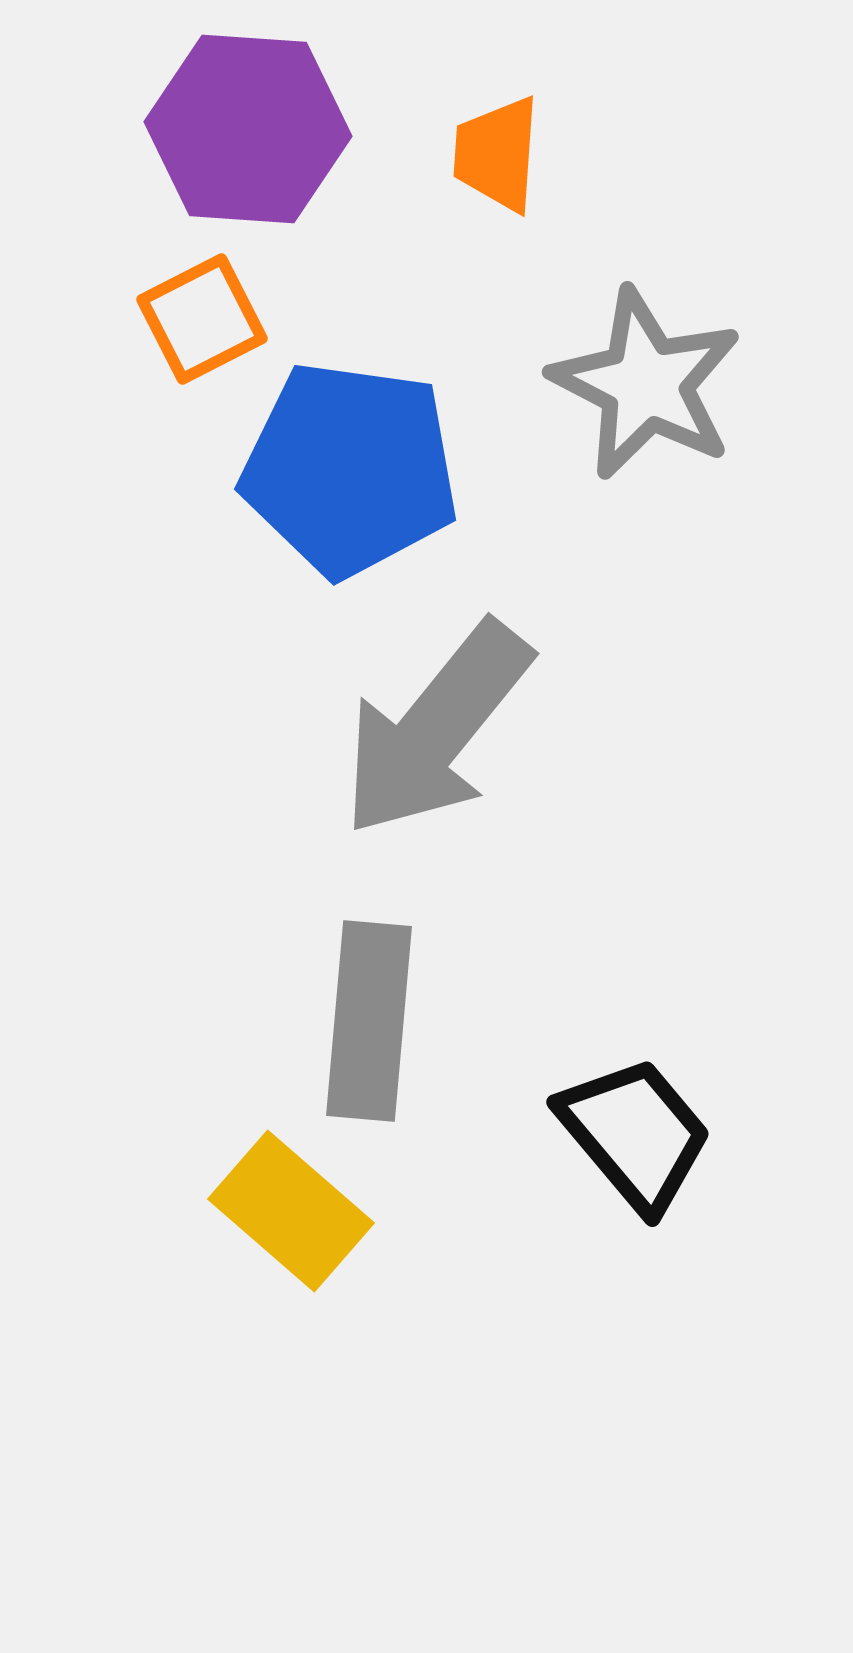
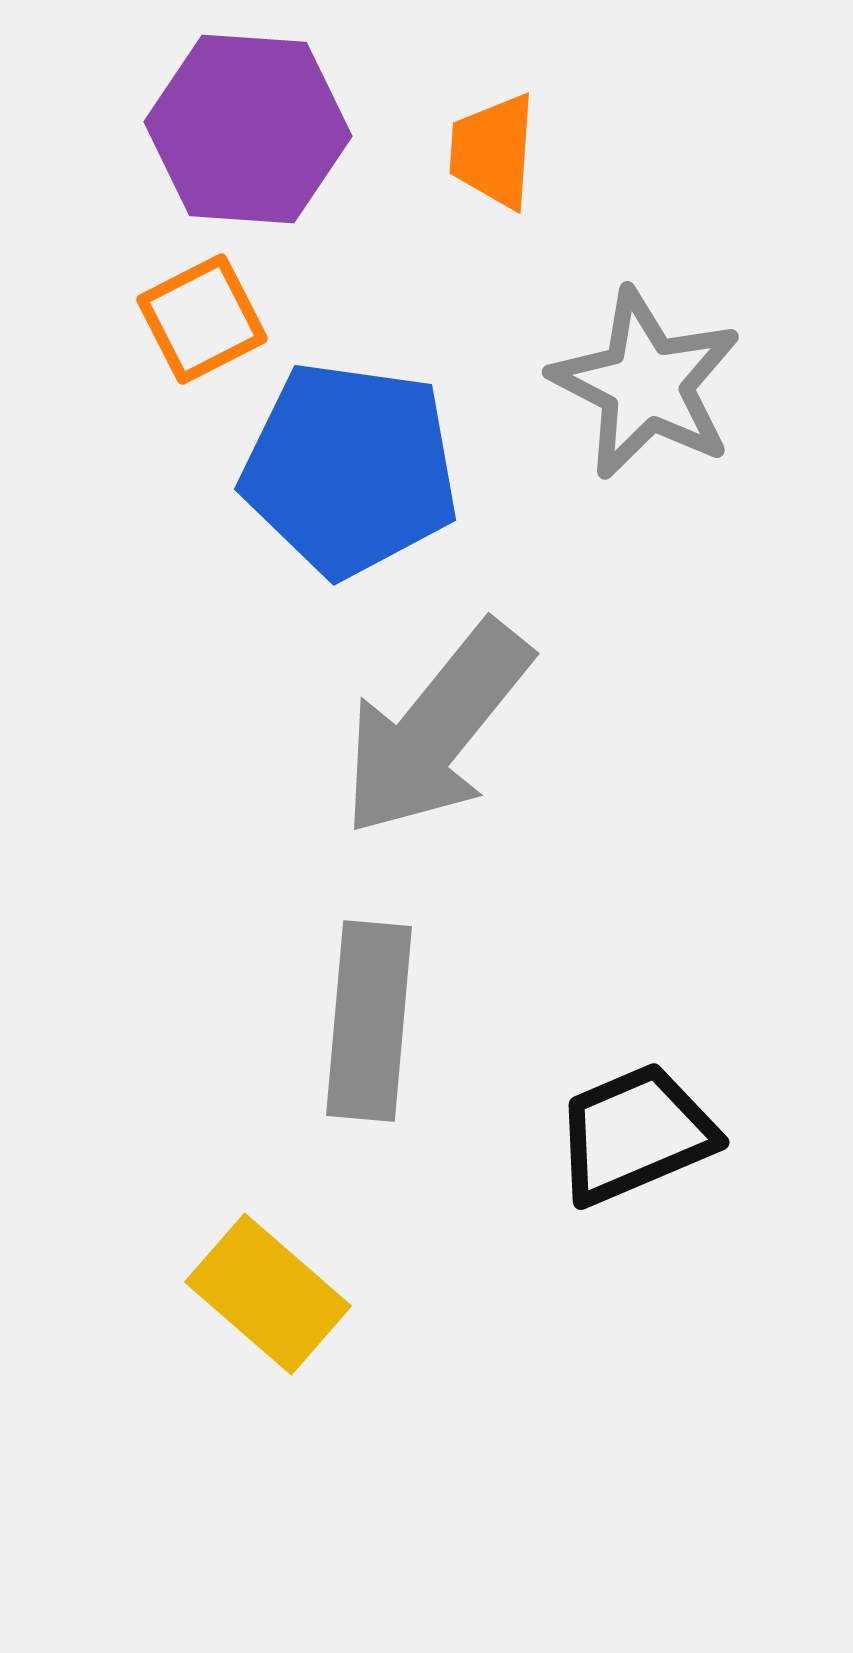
orange trapezoid: moved 4 px left, 3 px up
black trapezoid: rotated 73 degrees counterclockwise
yellow rectangle: moved 23 px left, 83 px down
